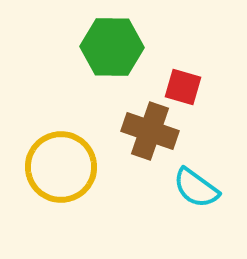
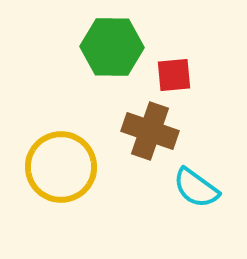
red square: moved 9 px left, 12 px up; rotated 21 degrees counterclockwise
